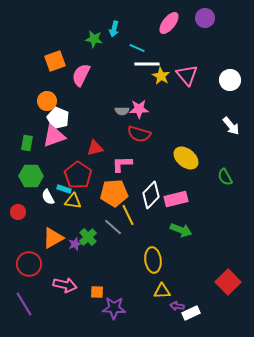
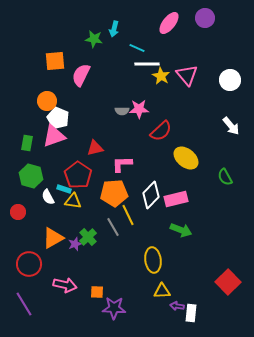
orange square at (55, 61): rotated 15 degrees clockwise
red semicircle at (139, 134): moved 22 px right, 3 px up; rotated 60 degrees counterclockwise
green hexagon at (31, 176): rotated 15 degrees clockwise
gray line at (113, 227): rotated 18 degrees clockwise
white rectangle at (191, 313): rotated 60 degrees counterclockwise
